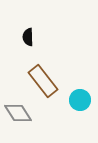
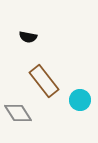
black semicircle: rotated 78 degrees counterclockwise
brown rectangle: moved 1 px right
